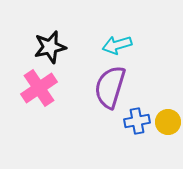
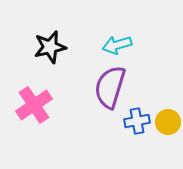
pink cross: moved 5 px left, 17 px down
